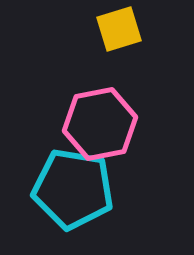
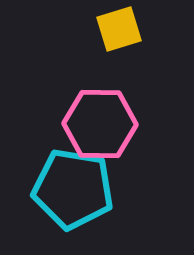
pink hexagon: rotated 12 degrees clockwise
